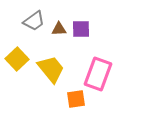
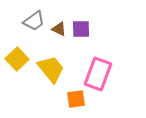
brown triangle: rotated 28 degrees clockwise
